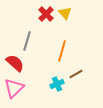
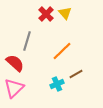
orange line: rotated 30 degrees clockwise
